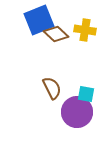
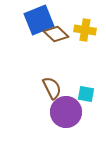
purple circle: moved 11 px left
